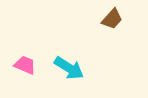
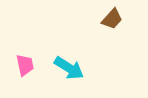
pink trapezoid: rotated 55 degrees clockwise
